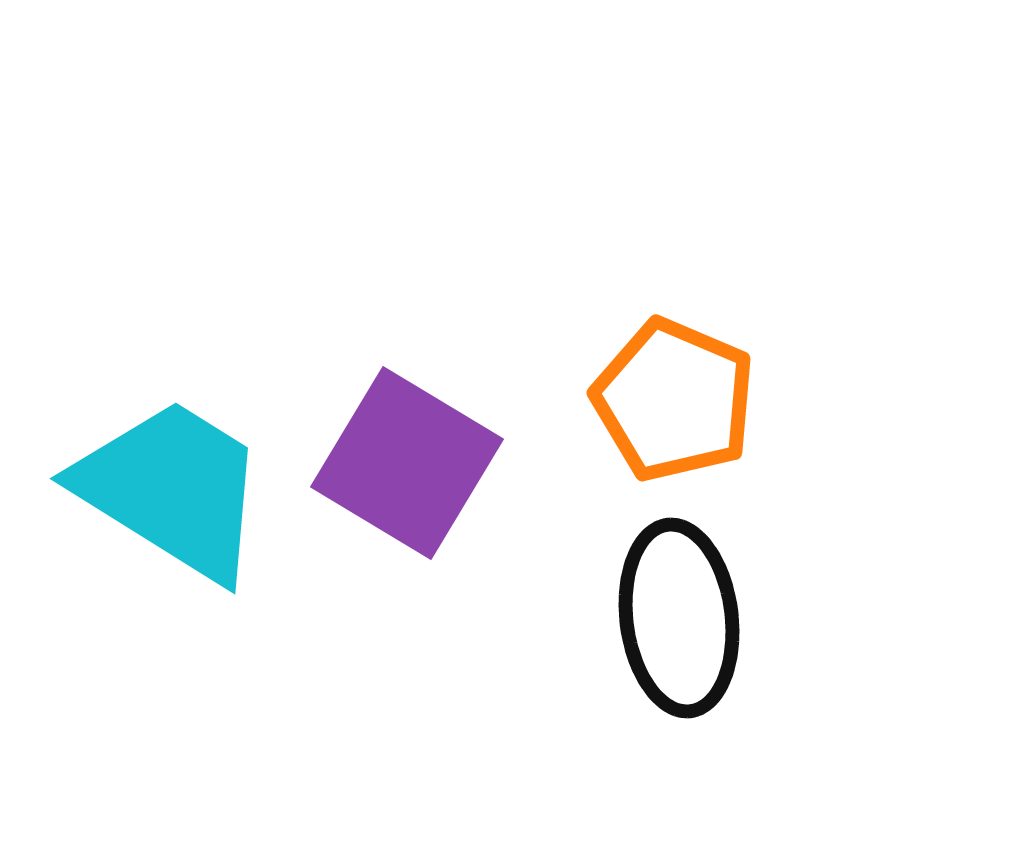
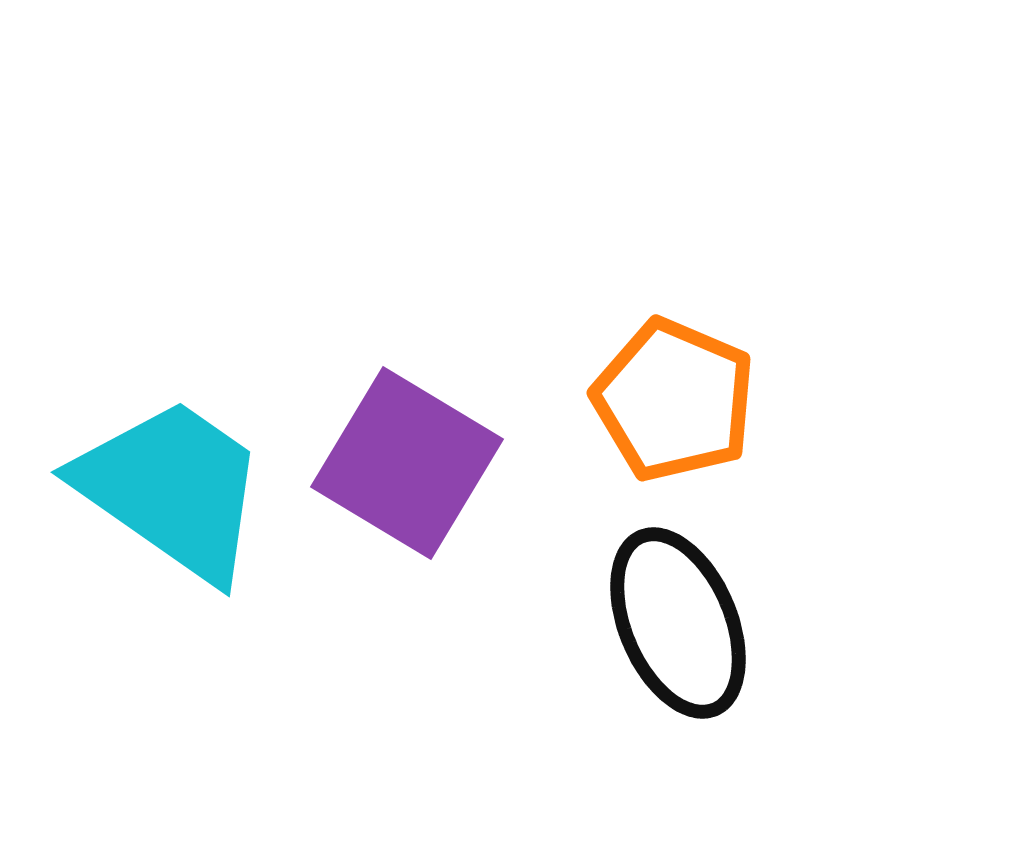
cyan trapezoid: rotated 3 degrees clockwise
black ellipse: moved 1 px left, 5 px down; rotated 16 degrees counterclockwise
